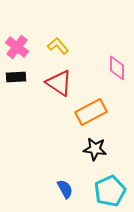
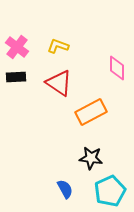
yellow L-shape: rotated 30 degrees counterclockwise
black star: moved 4 px left, 9 px down
